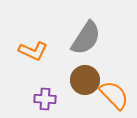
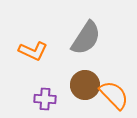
brown circle: moved 5 px down
